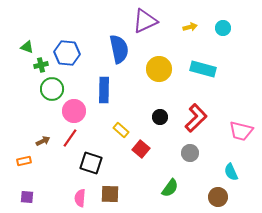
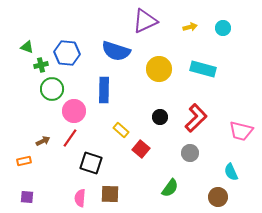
blue semicircle: moved 3 px left, 2 px down; rotated 120 degrees clockwise
